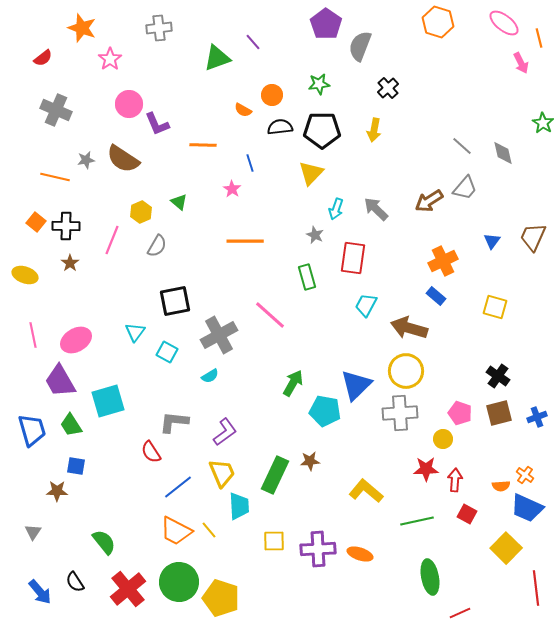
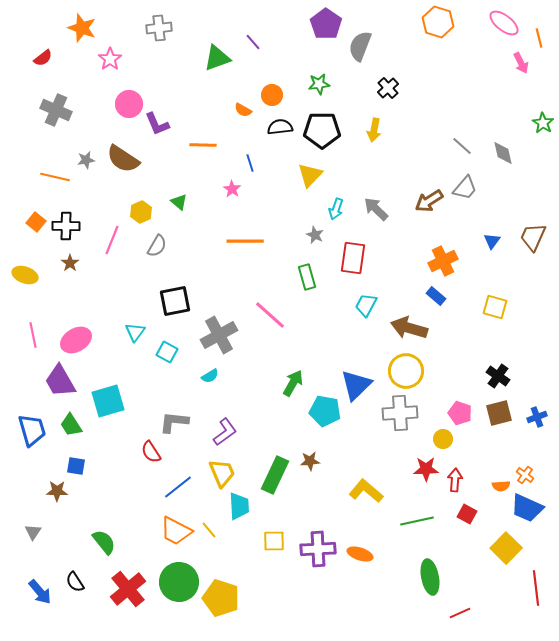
yellow triangle at (311, 173): moved 1 px left, 2 px down
